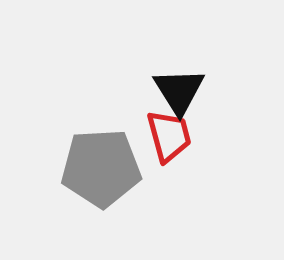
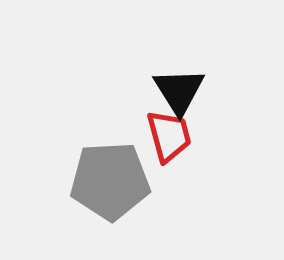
gray pentagon: moved 9 px right, 13 px down
